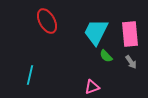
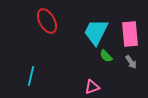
cyan line: moved 1 px right, 1 px down
